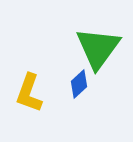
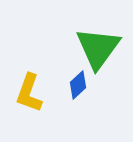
blue diamond: moved 1 px left, 1 px down
